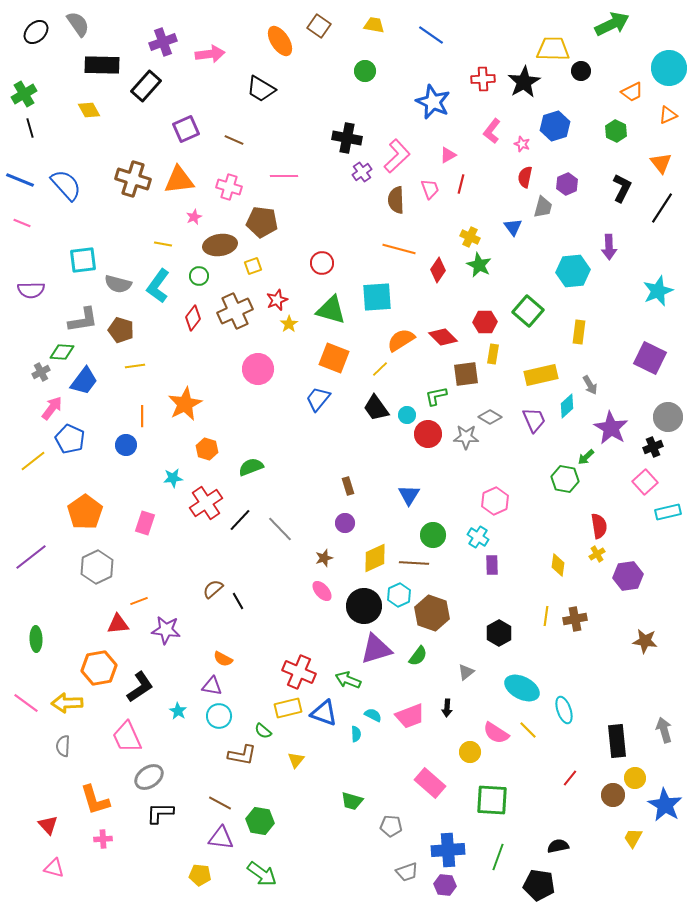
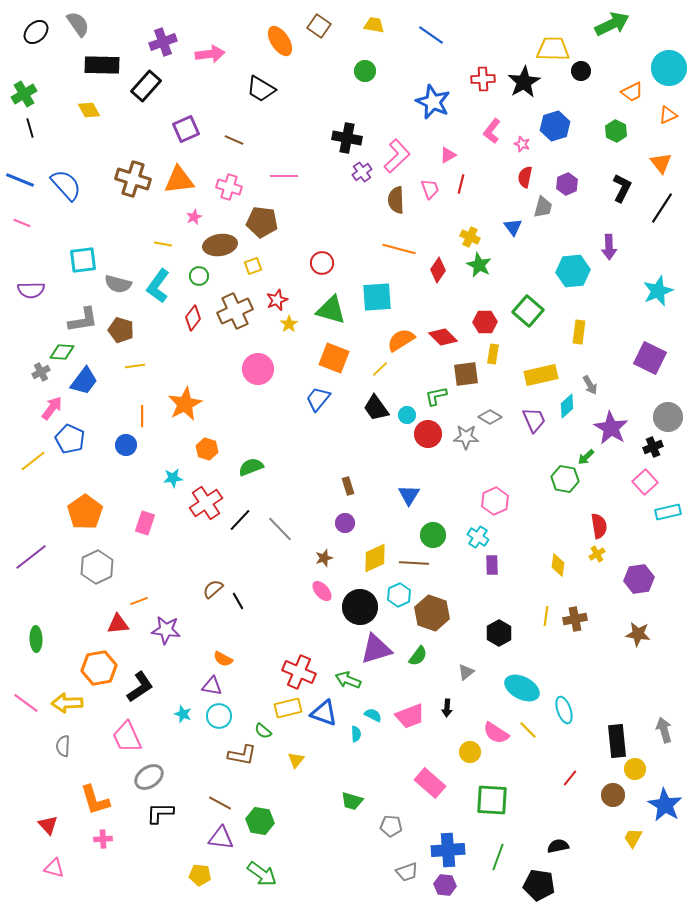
purple hexagon at (628, 576): moved 11 px right, 3 px down
black circle at (364, 606): moved 4 px left, 1 px down
brown star at (645, 641): moved 7 px left, 7 px up
cyan star at (178, 711): moved 5 px right, 3 px down; rotated 12 degrees counterclockwise
yellow circle at (635, 778): moved 9 px up
